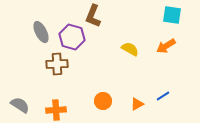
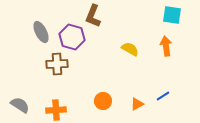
orange arrow: rotated 114 degrees clockwise
